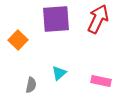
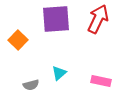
gray semicircle: rotated 63 degrees clockwise
